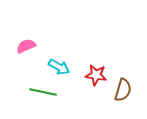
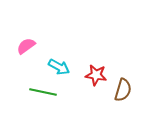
pink semicircle: rotated 12 degrees counterclockwise
